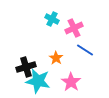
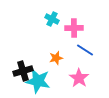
pink cross: rotated 24 degrees clockwise
orange star: rotated 24 degrees clockwise
black cross: moved 3 px left, 4 px down
pink star: moved 8 px right, 4 px up
